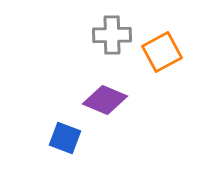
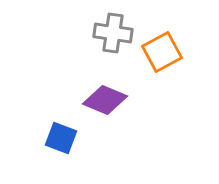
gray cross: moved 1 px right, 2 px up; rotated 9 degrees clockwise
blue square: moved 4 px left
